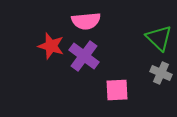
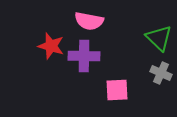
pink semicircle: moved 3 px right; rotated 16 degrees clockwise
purple cross: rotated 36 degrees counterclockwise
